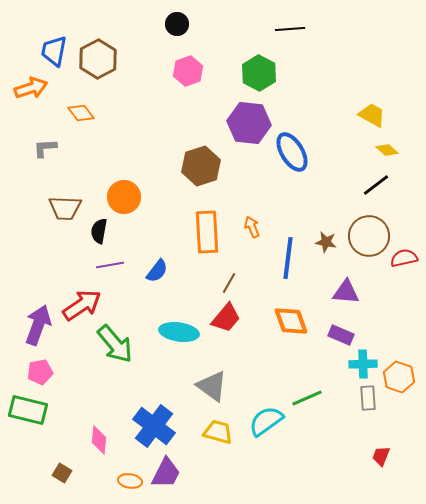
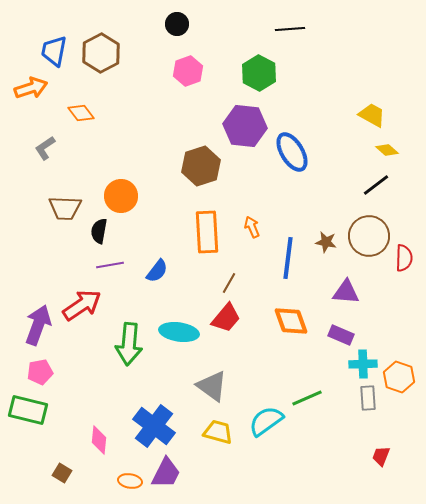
brown hexagon at (98, 59): moved 3 px right, 6 px up
purple hexagon at (249, 123): moved 4 px left, 3 px down
gray L-shape at (45, 148): rotated 30 degrees counterclockwise
orange circle at (124, 197): moved 3 px left, 1 px up
red semicircle at (404, 258): rotated 104 degrees clockwise
green arrow at (115, 344): moved 14 px right; rotated 45 degrees clockwise
